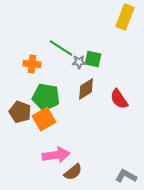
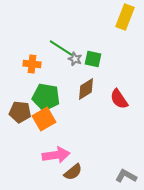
gray star: moved 4 px left, 3 px up; rotated 24 degrees clockwise
brown pentagon: rotated 15 degrees counterclockwise
